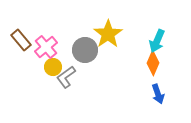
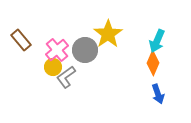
pink cross: moved 11 px right, 3 px down
